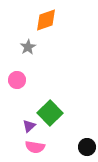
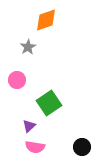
green square: moved 1 px left, 10 px up; rotated 10 degrees clockwise
black circle: moved 5 px left
